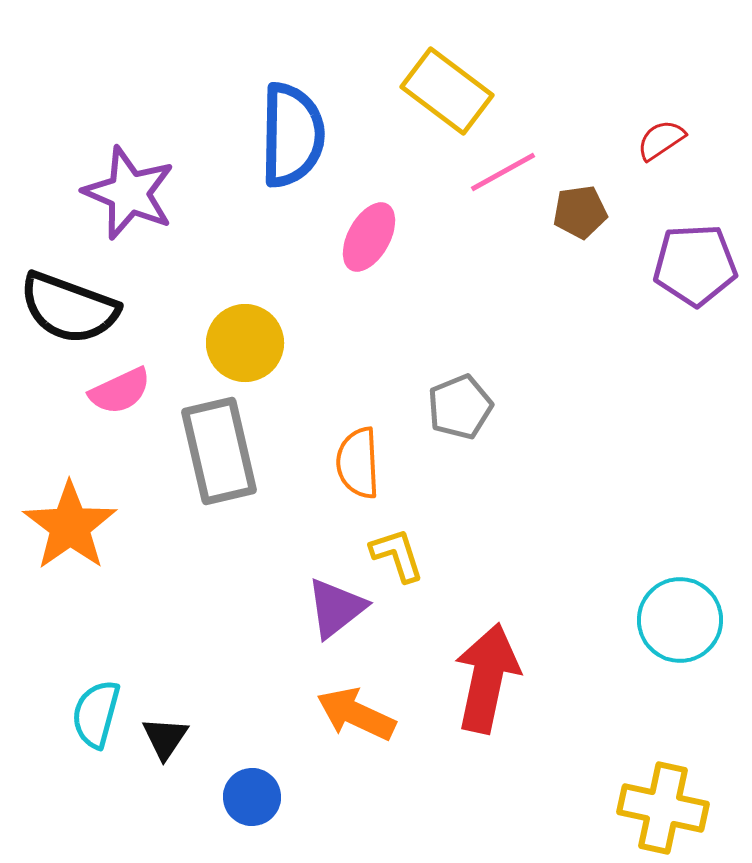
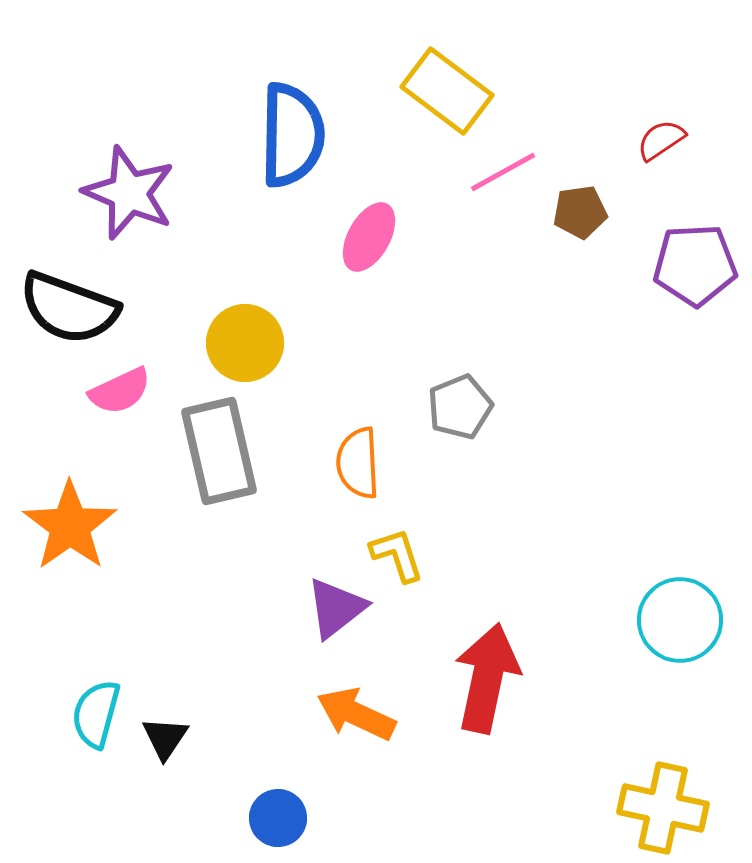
blue circle: moved 26 px right, 21 px down
